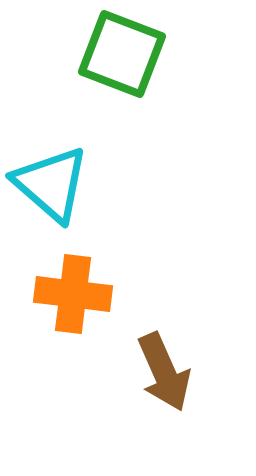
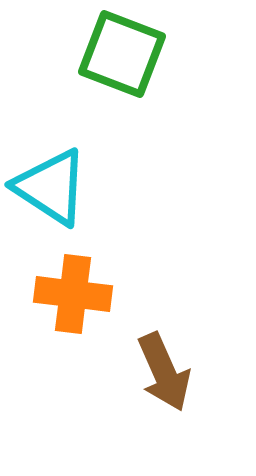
cyan triangle: moved 3 px down; rotated 8 degrees counterclockwise
